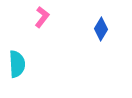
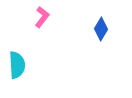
cyan semicircle: moved 1 px down
